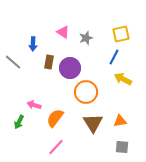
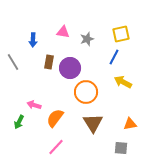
pink triangle: rotated 24 degrees counterclockwise
gray star: moved 1 px right, 1 px down
blue arrow: moved 4 px up
gray line: rotated 18 degrees clockwise
yellow arrow: moved 3 px down
orange triangle: moved 10 px right, 3 px down
gray square: moved 1 px left, 1 px down
